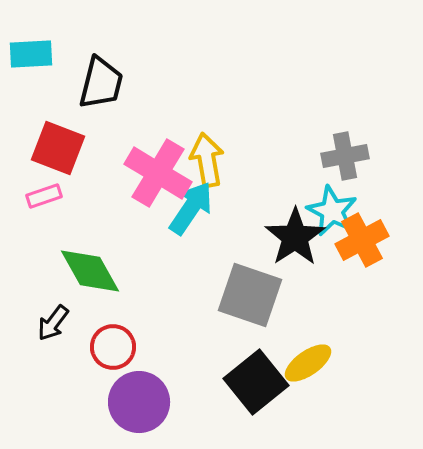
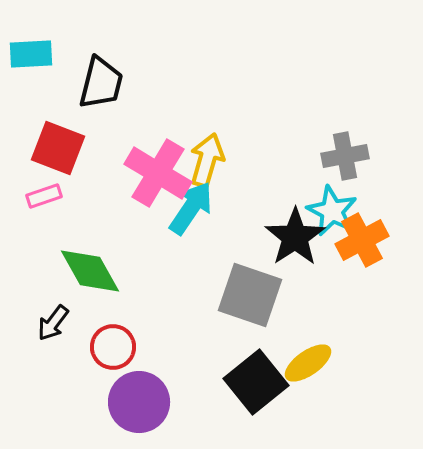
yellow arrow: rotated 26 degrees clockwise
